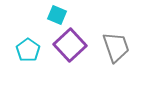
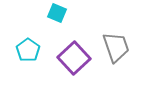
cyan square: moved 2 px up
purple square: moved 4 px right, 13 px down
